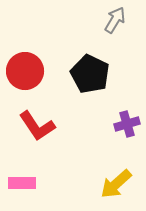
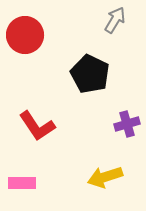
red circle: moved 36 px up
yellow arrow: moved 11 px left, 7 px up; rotated 24 degrees clockwise
